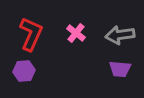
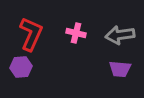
pink cross: rotated 24 degrees counterclockwise
purple hexagon: moved 3 px left, 4 px up
